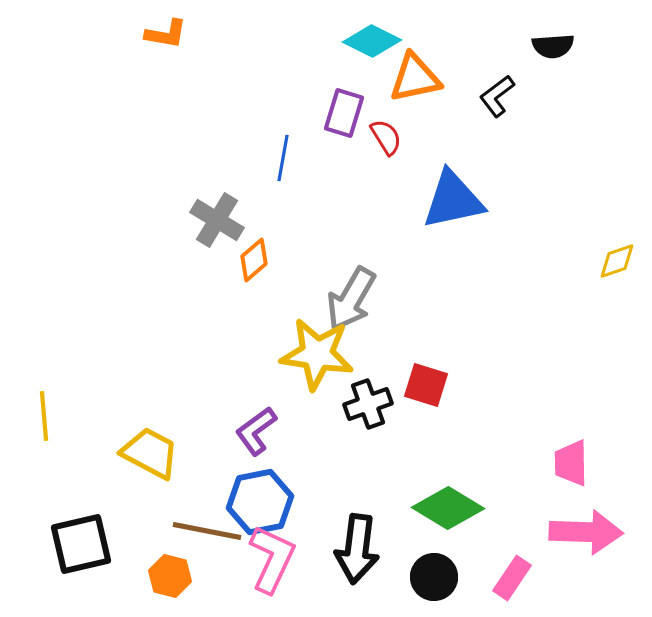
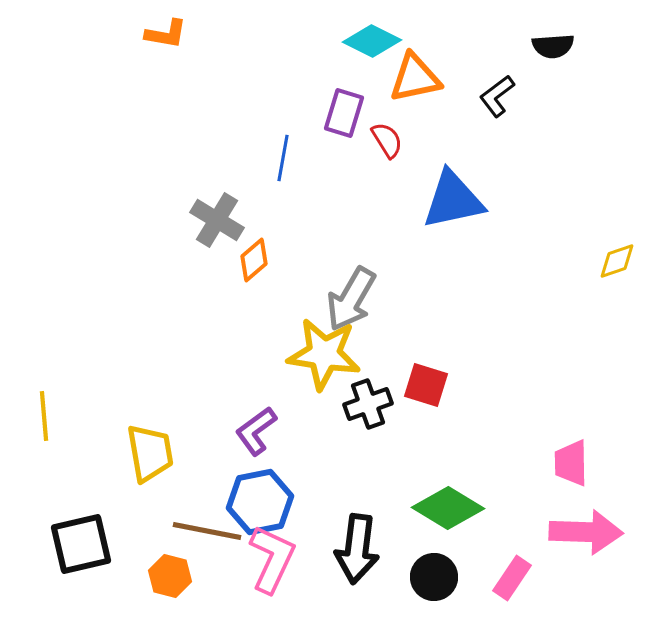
red semicircle: moved 1 px right, 3 px down
yellow star: moved 7 px right
yellow trapezoid: rotated 52 degrees clockwise
